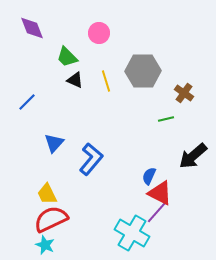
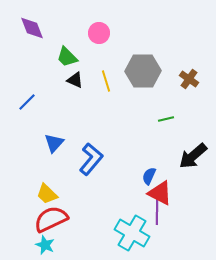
brown cross: moved 5 px right, 14 px up
yellow trapezoid: rotated 20 degrees counterclockwise
purple line: rotated 40 degrees counterclockwise
